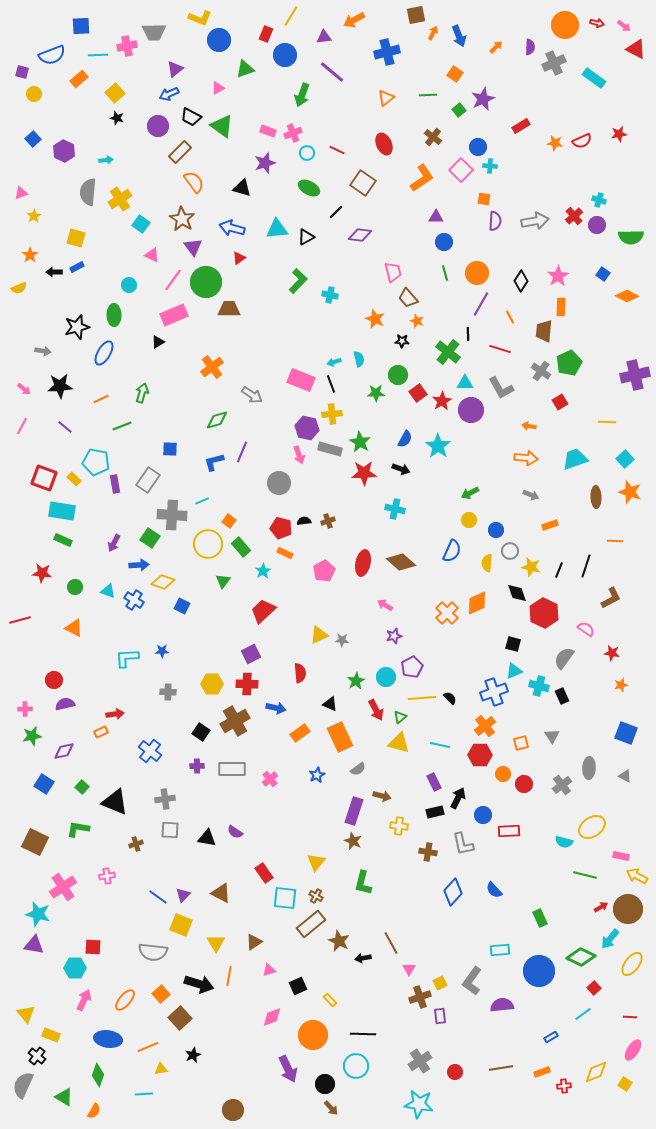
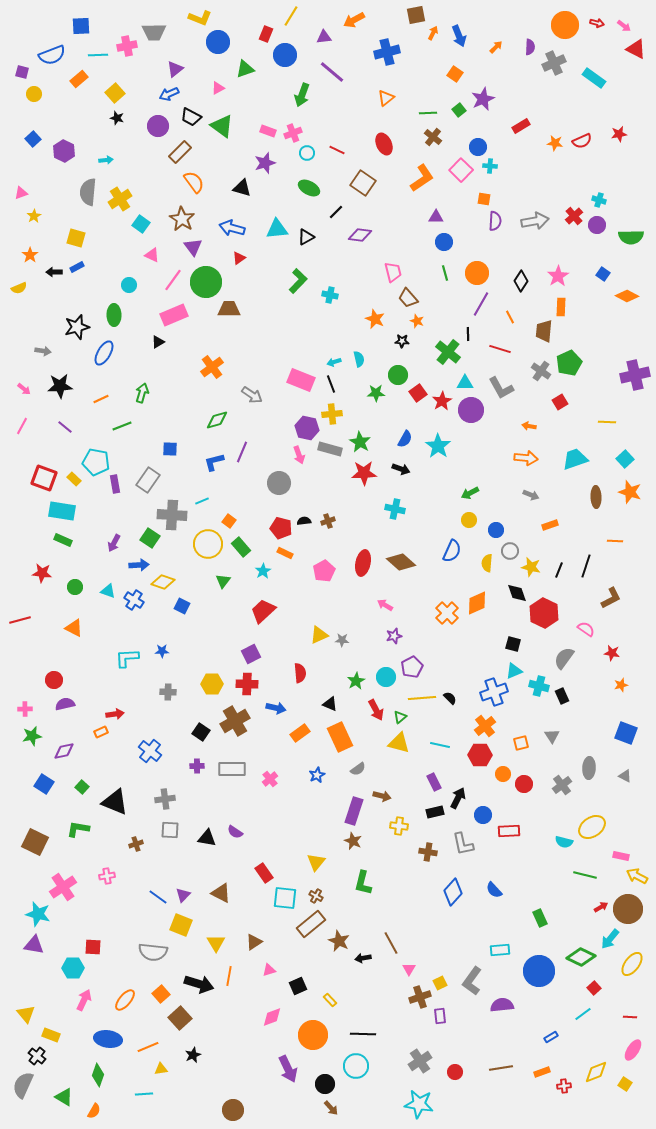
blue circle at (219, 40): moved 1 px left, 2 px down
green line at (428, 95): moved 18 px down
cyan hexagon at (75, 968): moved 2 px left
